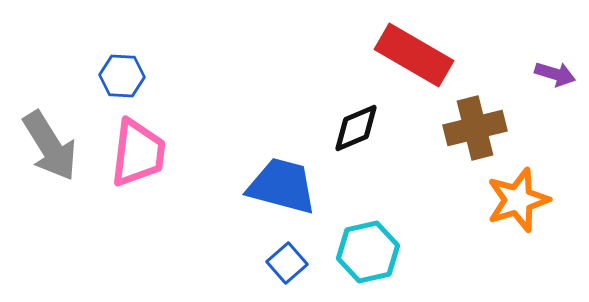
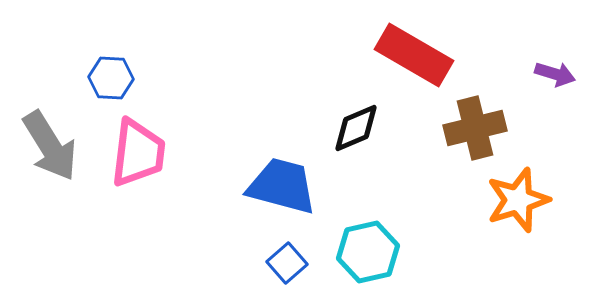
blue hexagon: moved 11 px left, 2 px down
